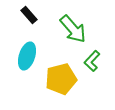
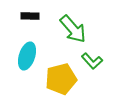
black rectangle: moved 1 px right, 1 px down; rotated 48 degrees counterclockwise
green L-shape: rotated 85 degrees counterclockwise
